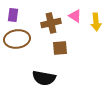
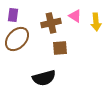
brown ellipse: rotated 40 degrees counterclockwise
black semicircle: rotated 25 degrees counterclockwise
